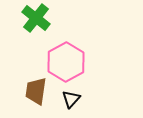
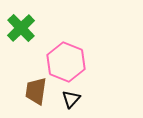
green cross: moved 15 px left, 10 px down; rotated 8 degrees clockwise
pink hexagon: rotated 9 degrees counterclockwise
